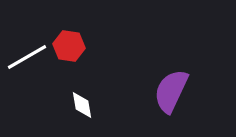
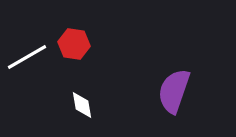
red hexagon: moved 5 px right, 2 px up
purple semicircle: moved 3 px right; rotated 6 degrees counterclockwise
